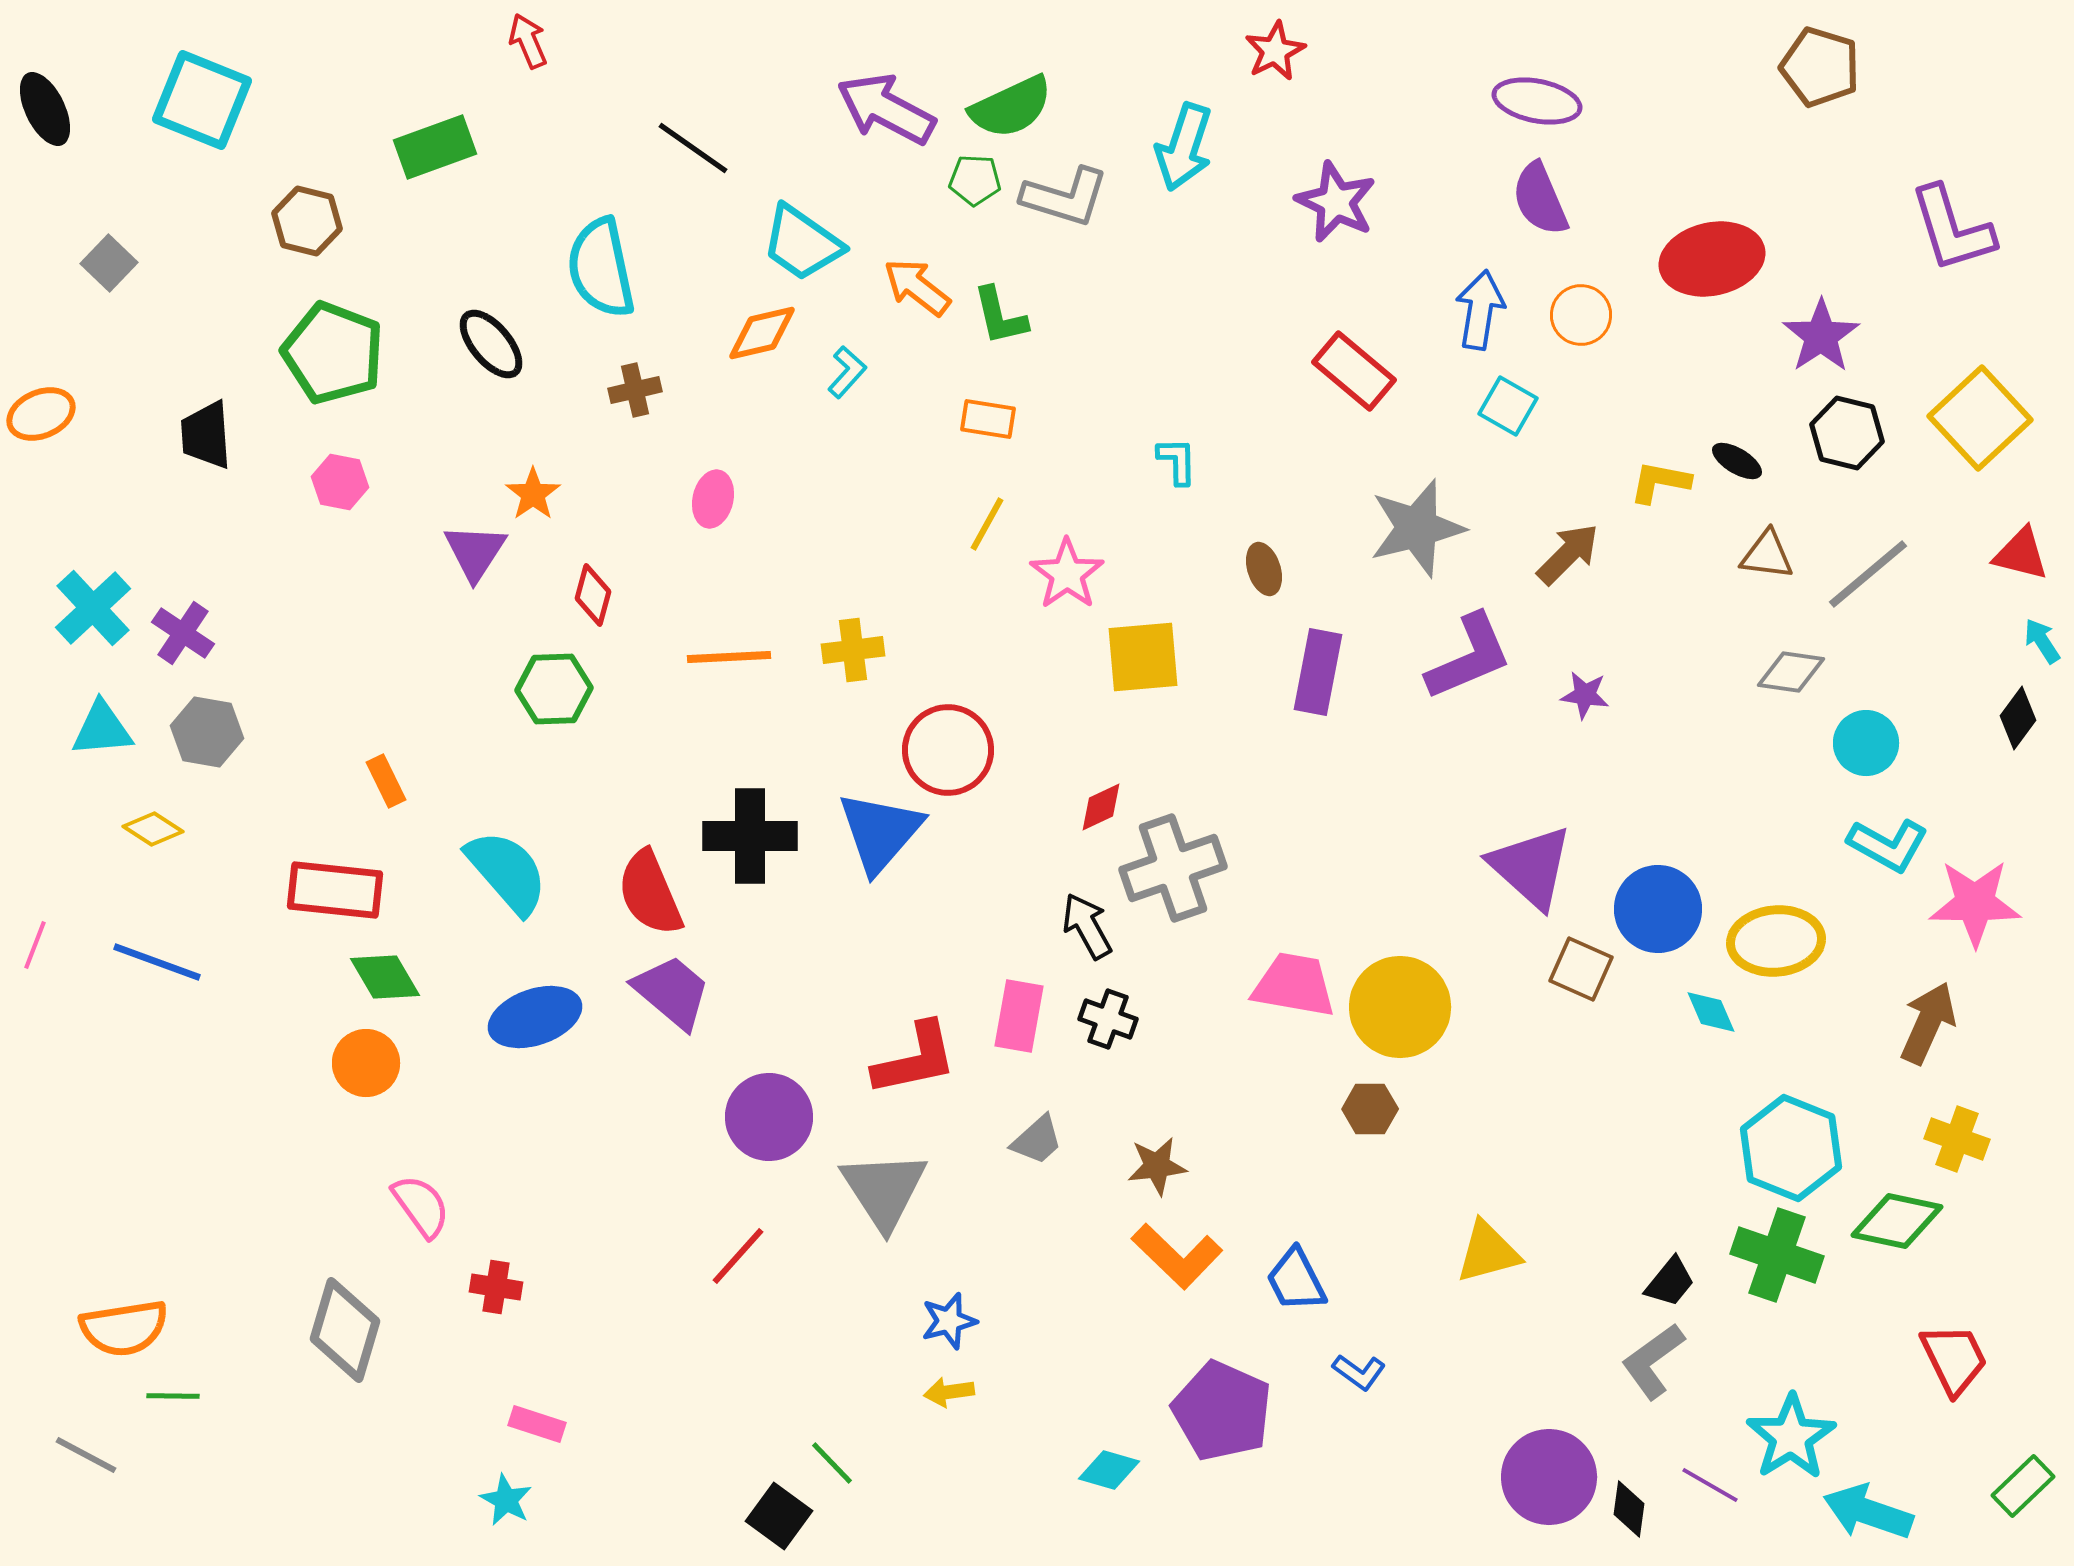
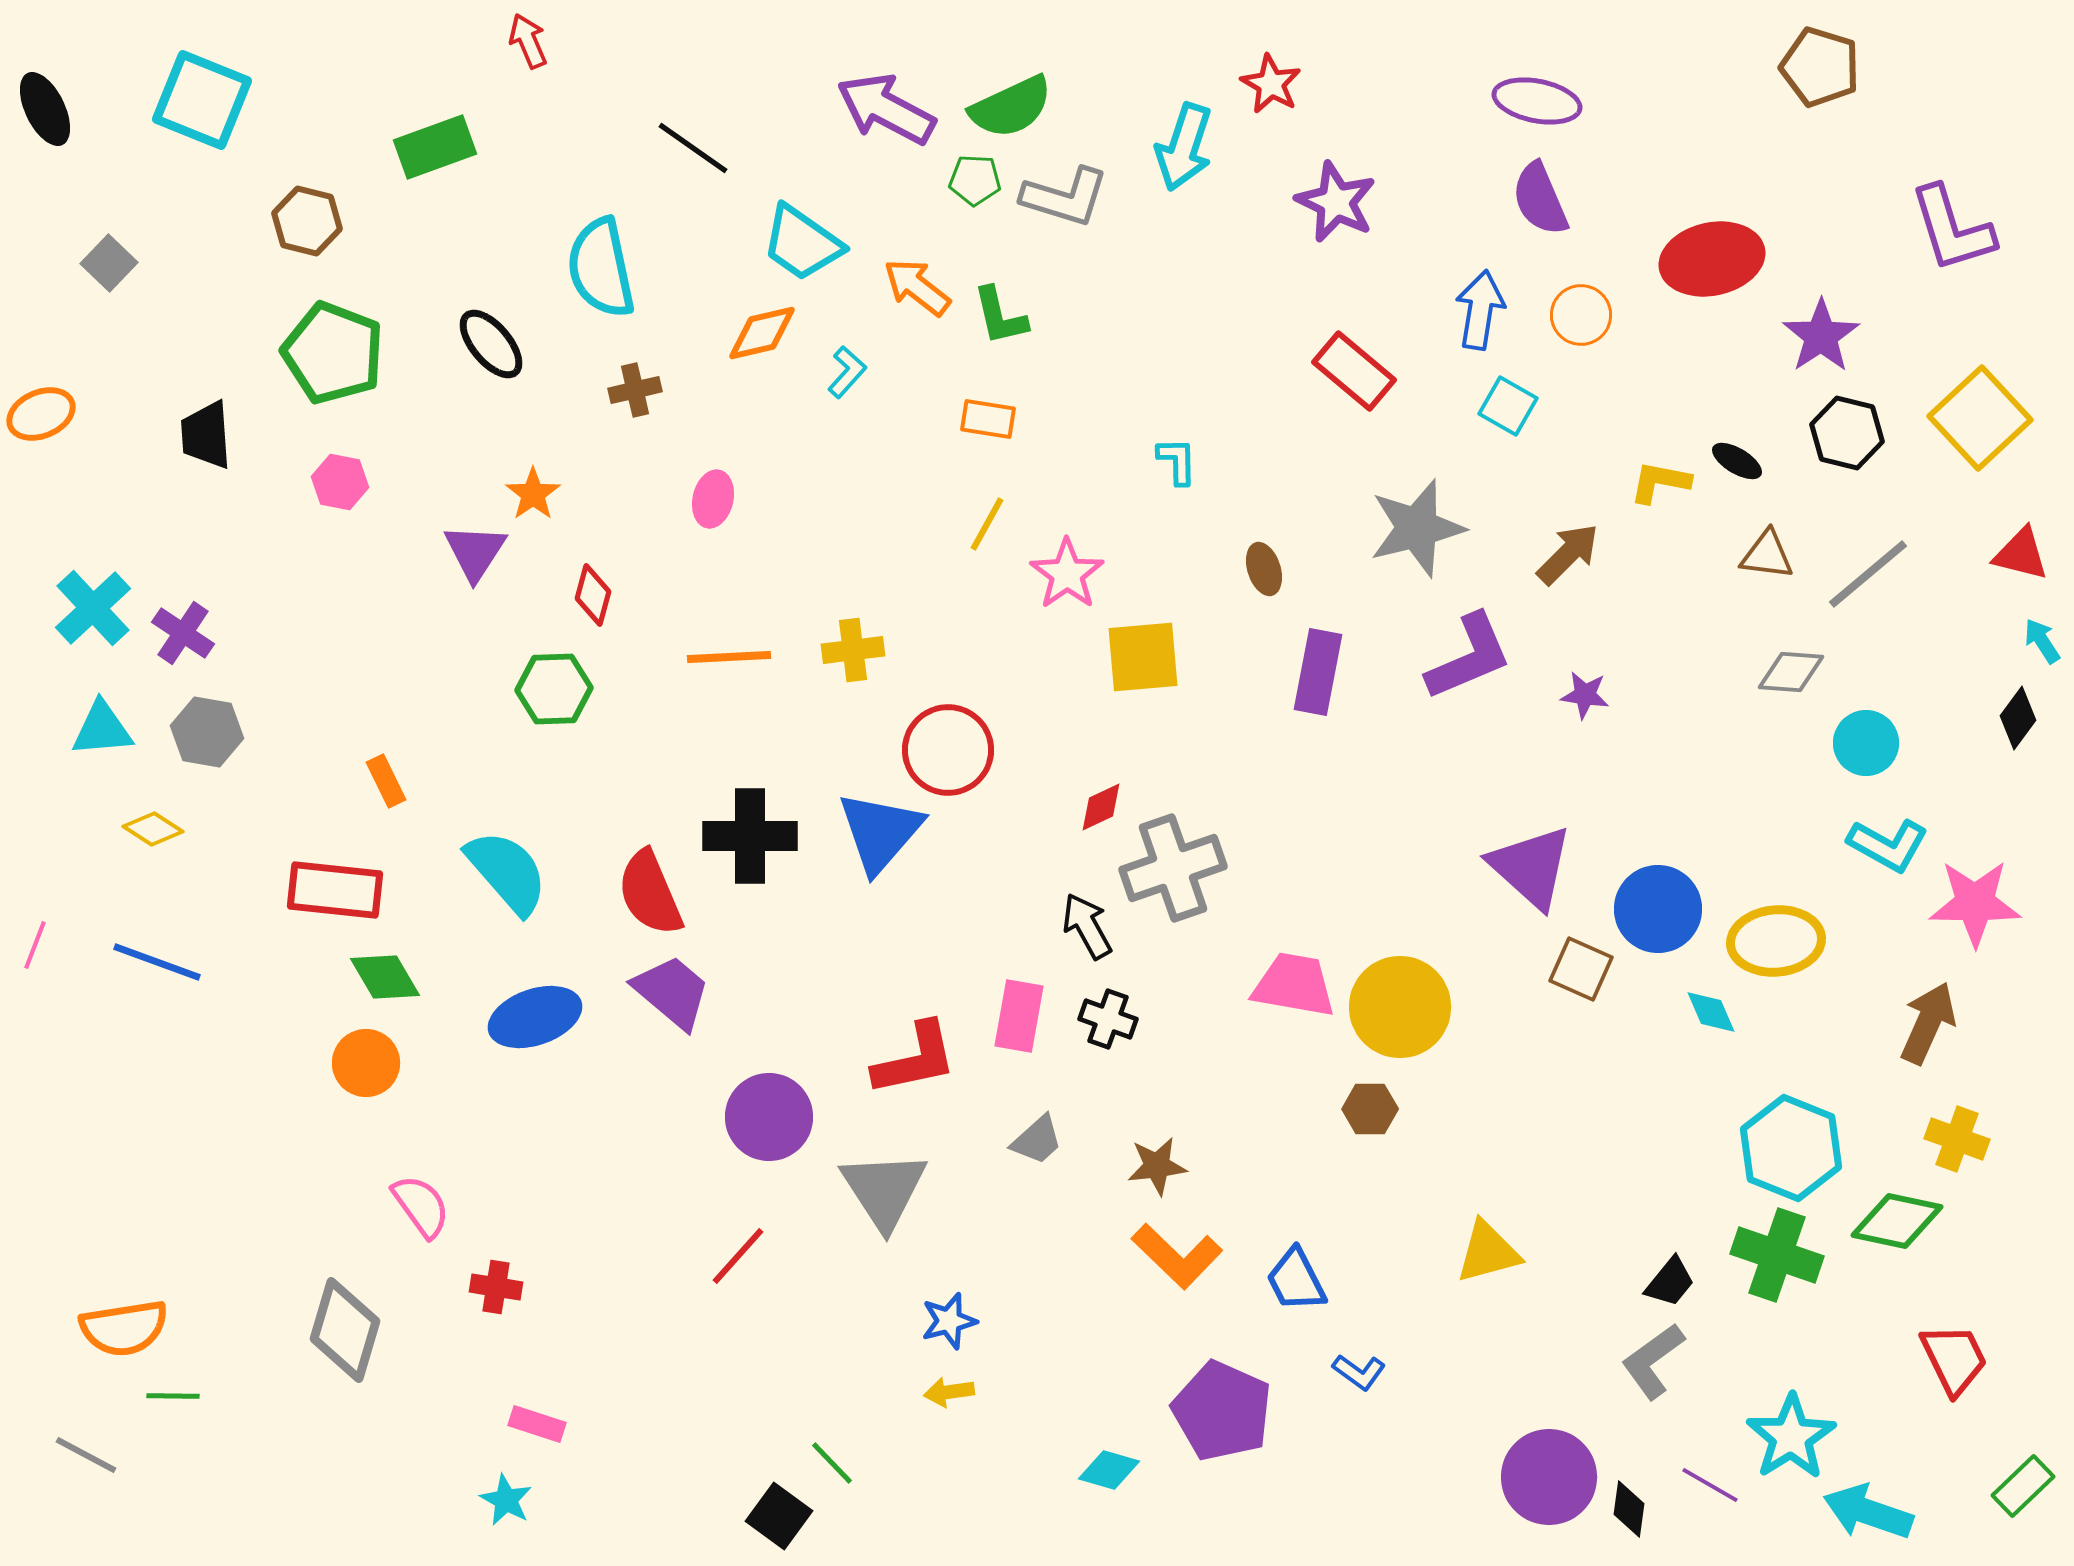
red star at (1275, 51): moved 4 px left, 33 px down; rotated 16 degrees counterclockwise
gray diamond at (1791, 672): rotated 4 degrees counterclockwise
